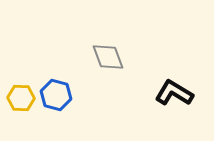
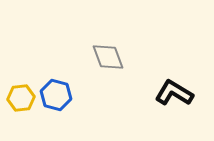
yellow hexagon: rotated 8 degrees counterclockwise
